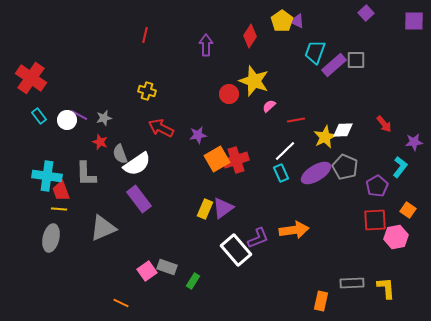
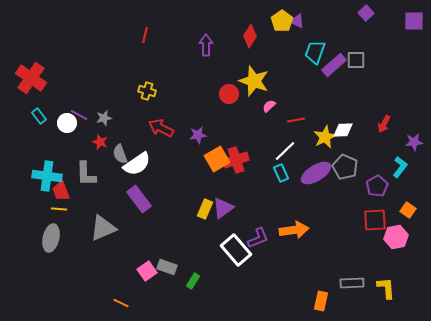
white circle at (67, 120): moved 3 px down
red arrow at (384, 124): rotated 66 degrees clockwise
